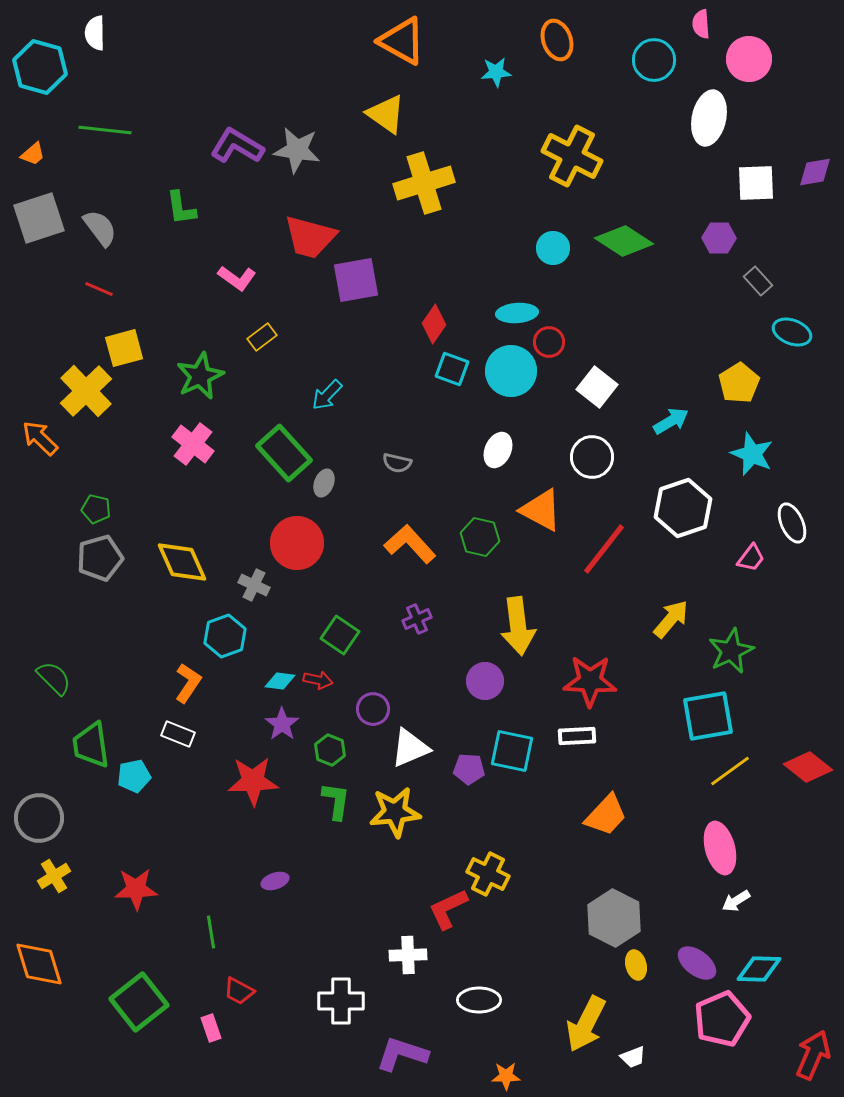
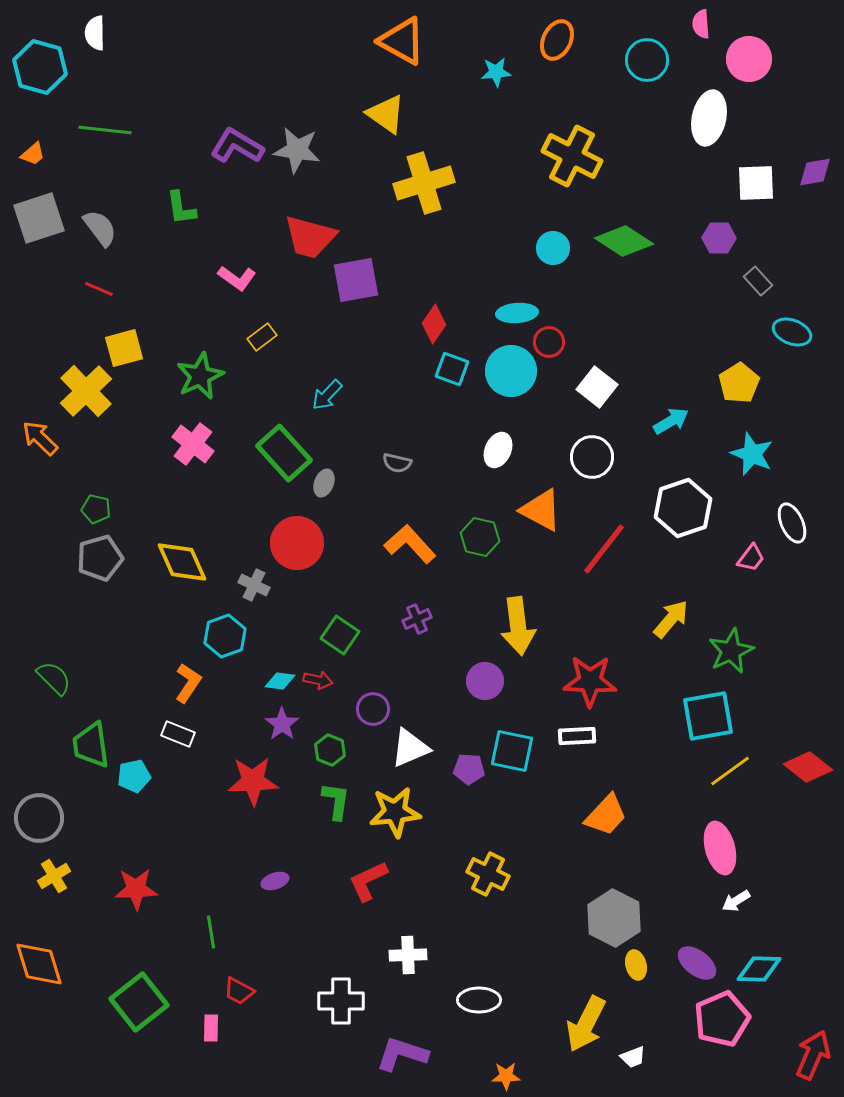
orange ellipse at (557, 40): rotated 45 degrees clockwise
cyan circle at (654, 60): moved 7 px left
red L-shape at (448, 909): moved 80 px left, 28 px up
pink rectangle at (211, 1028): rotated 20 degrees clockwise
